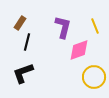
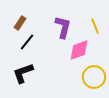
black line: rotated 24 degrees clockwise
